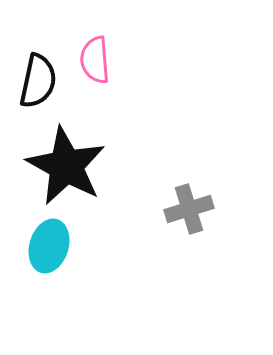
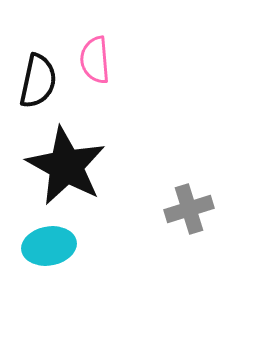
cyan ellipse: rotated 63 degrees clockwise
